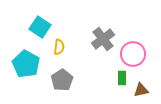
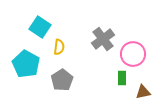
brown triangle: moved 2 px right, 2 px down
